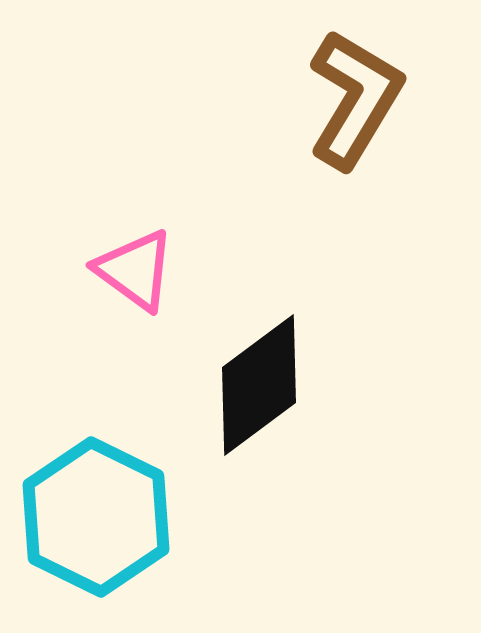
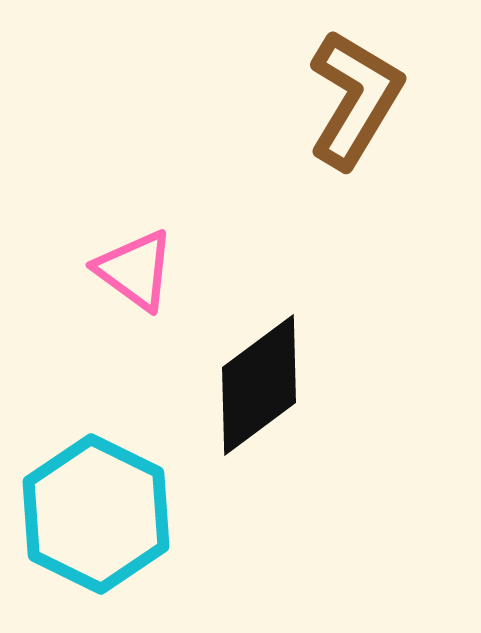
cyan hexagon: moved 3 px up
